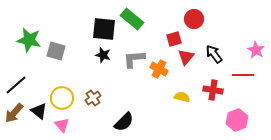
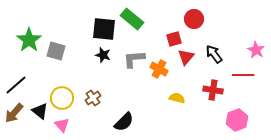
green star: rotated 25 degrees clockwise
yellow semicircle: moved 5 px left, 1 px down
black triangle: moved 1 px right
